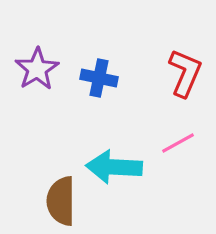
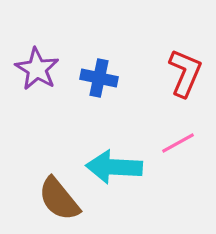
purple star: rotated 9 degrees counterclockwise
brown semicircle: moved 2 px left, 2 px up; rotated 39 degrees counterclockwise
